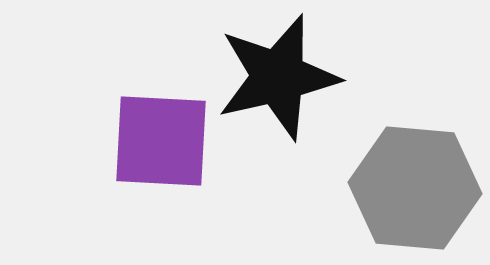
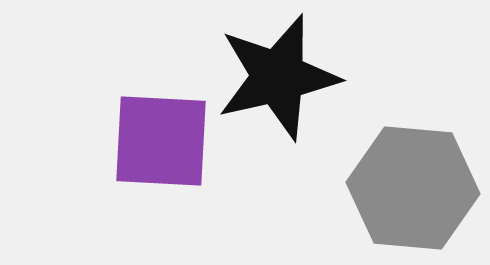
gray hexagon: moved 2 px left
